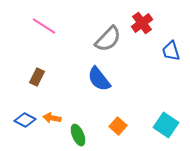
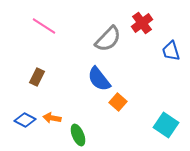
orange square: moved 24 px up
